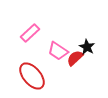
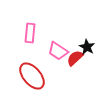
pink rectangle: rotated 42 degrees counterclockwise
